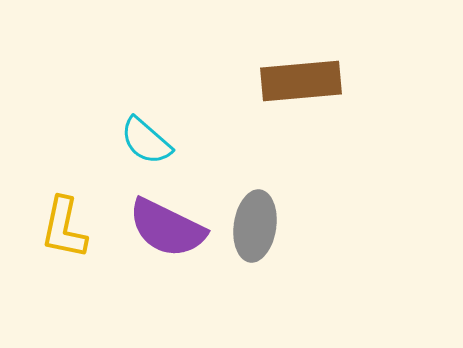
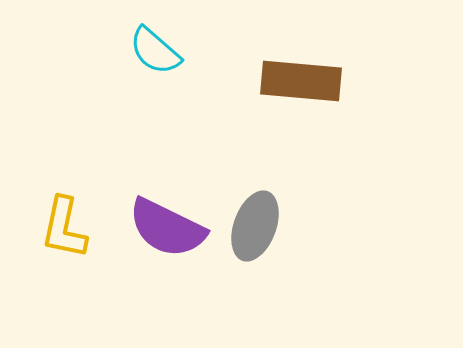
brown rectangle: rotated 10 degrees clockwise
cyan semicircle: moved 9 px right, 90 px up
gray ellipse: rotated 12 degrees clockwise
